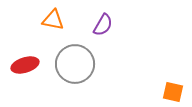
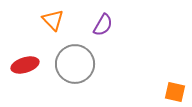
orange triangle: rotated 35 degrees clockwise
orange square: moved 2 px right
